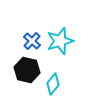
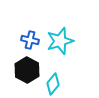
blue cross: moved 2 px left, 1 px up; rotated 30 degrees counterclockwise
black hexagon: rotated 15 degrees clockwise
